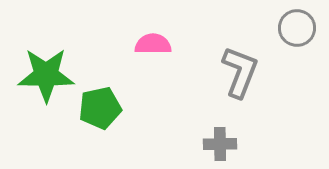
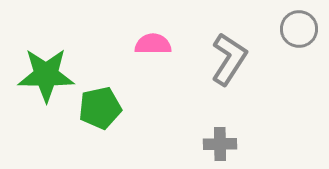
gray circle: moved 2 px right, 1 px down
gray L-shape: moved 11 px left, 13 px up; rotated 12 degrees clockwise
